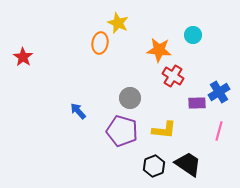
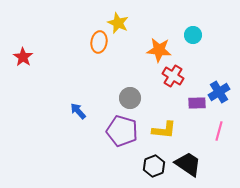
orange ellipse: moved 1 px left, 1 px up
